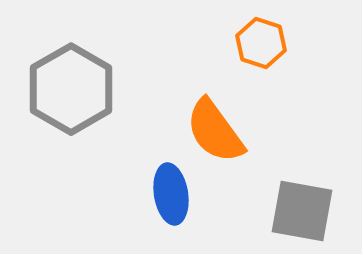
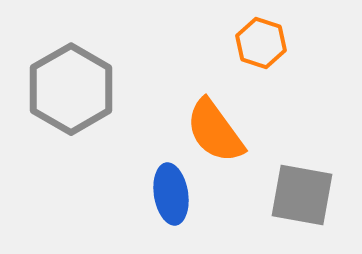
gray square: moved 16 px up
